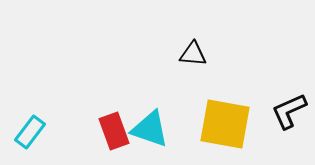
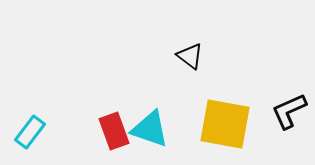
black triangle: moved 3 px left, 2 px down; rotated 32 degrees clockwise
